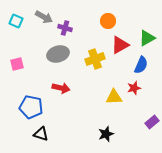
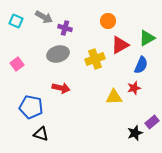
pink square: rotated 24 degrees counterclockwise
black star: moved 29 px right, 1 px up
